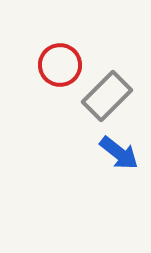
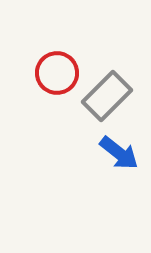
red circle: moved 3 px left, 8 px down
